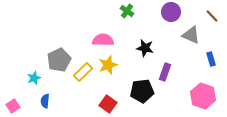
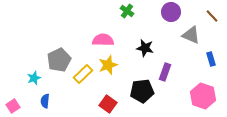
yellow rectangle: moved 2 px down
